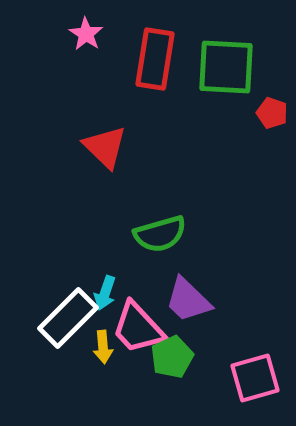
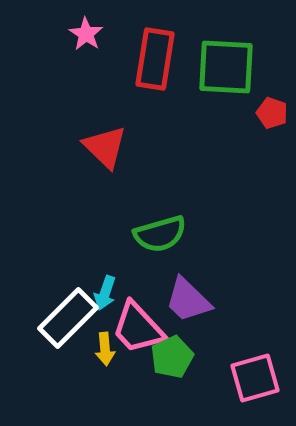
yellow arrow: moved 2 px right, 2 px down
